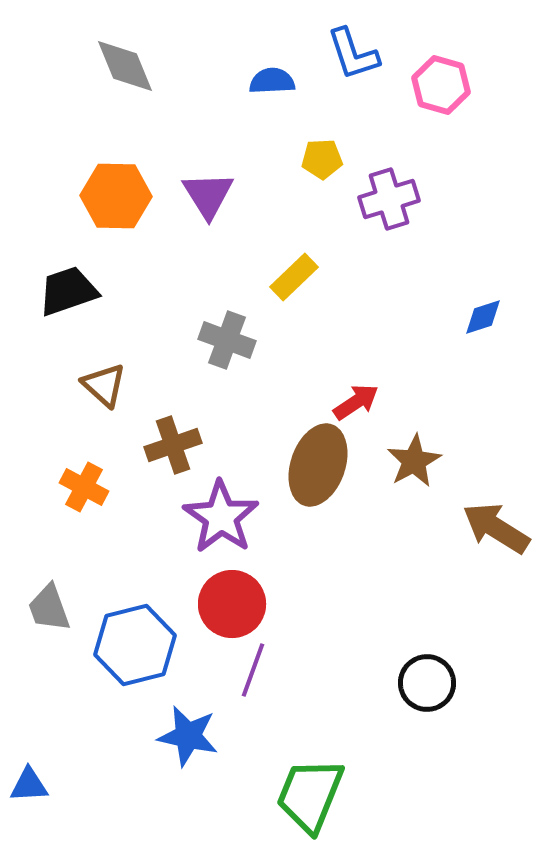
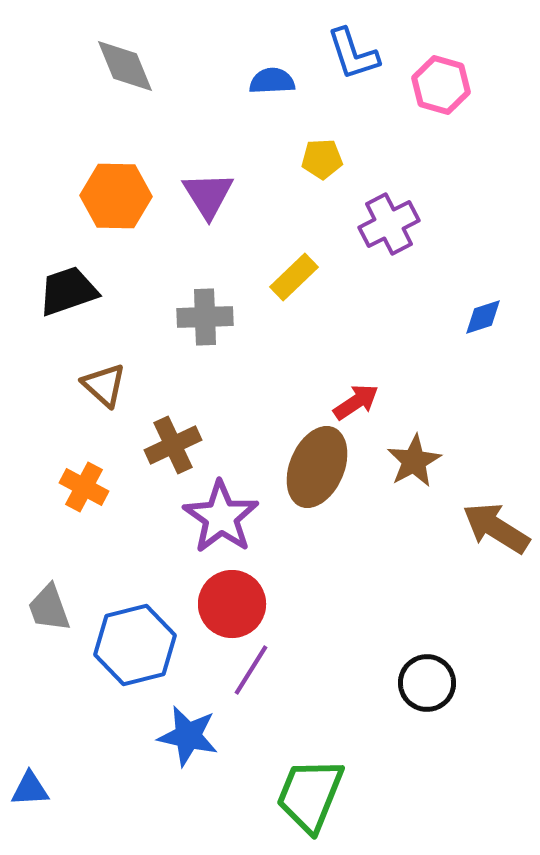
purple cross: moved 25 px down; rotated 10 degrees counterclockwise
gray cross: moved 22 px left, 23 px up; rotated 22 degrees counterclockwise
brown cross: rotated 6 degrees counterclockwise
brown ellipse: moved 1 px left, 2 px down; rotated 4 degrees clockwise
purple line: moved 2 px left; rotated 12 degrees clockwise
blue triangle: moved 1 px right, 4 px down
